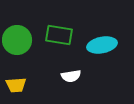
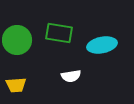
green rectangle: moved 2 px up
